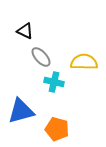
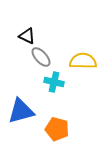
black triangle: moved 2 px right, 5 px down
yellow semicircle: moved 1 px left, 1 px up
